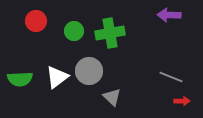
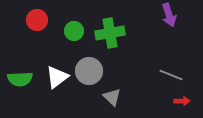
purple arrow: rotated 110 degrees counterclockwise
red circle: moved 1 px right, 1 px up
gray line: moved 2 px up
